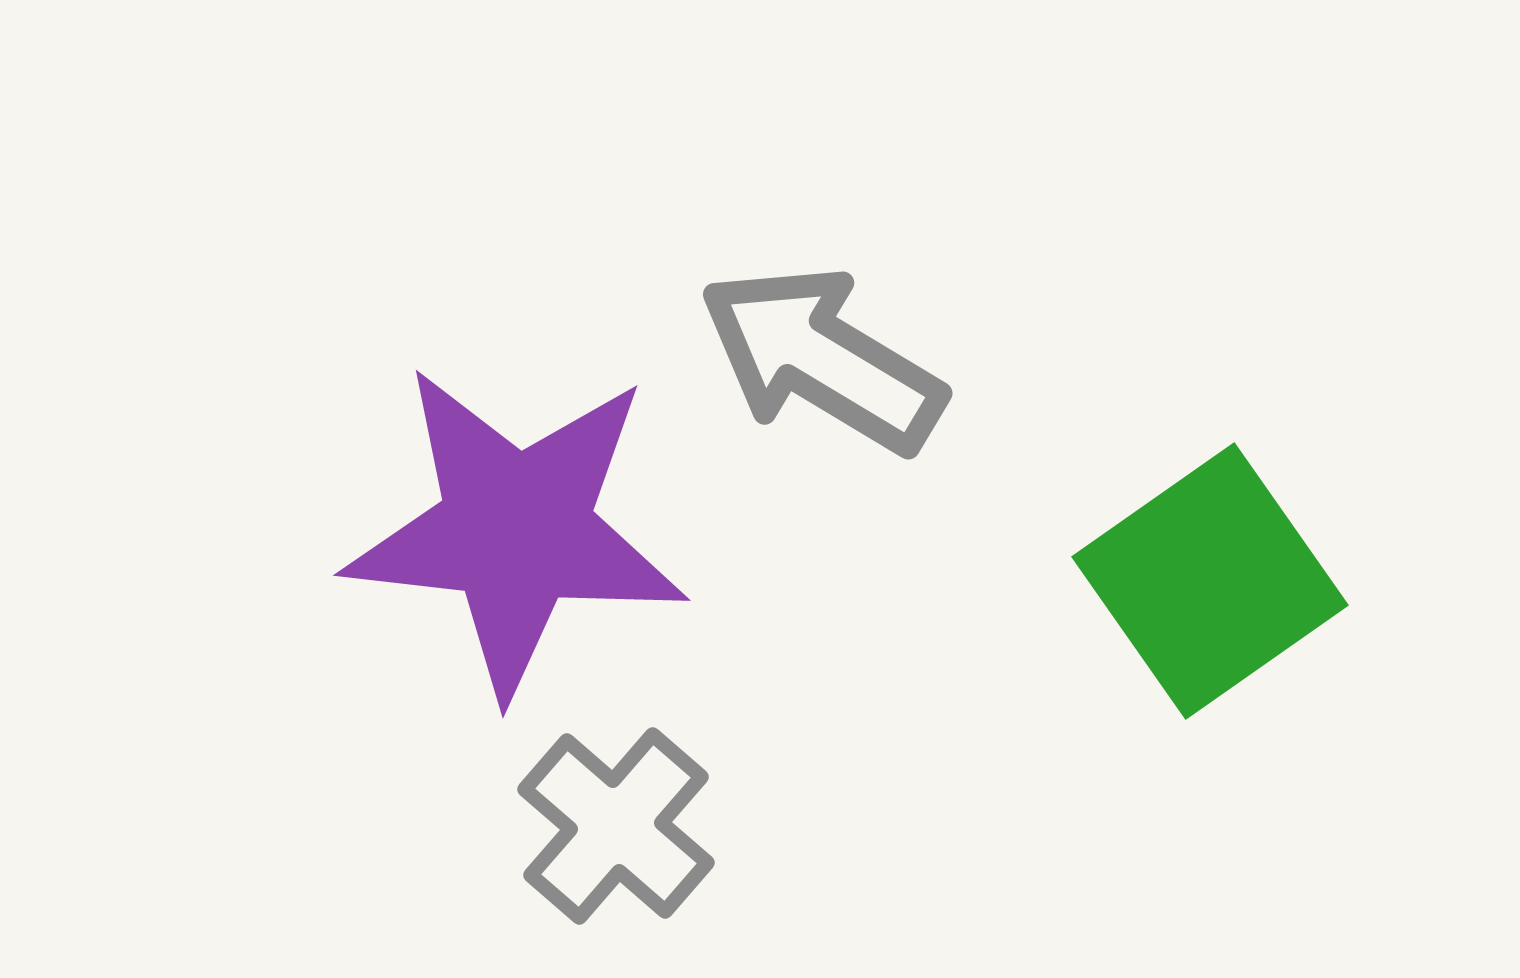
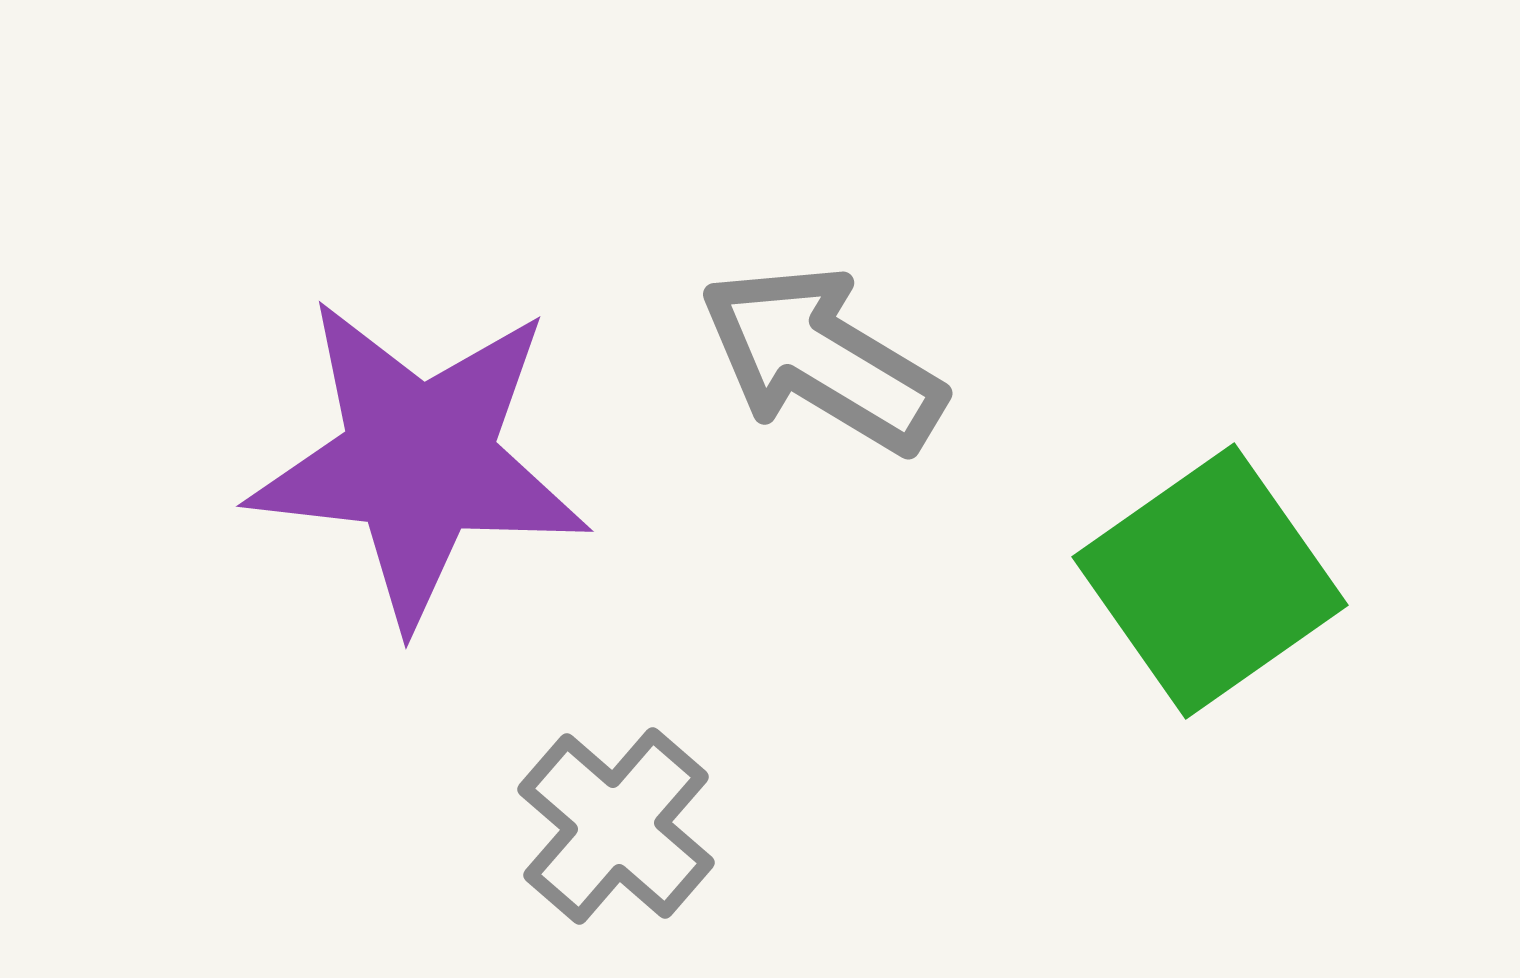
purple star: moved 97 px left, 69 px up
